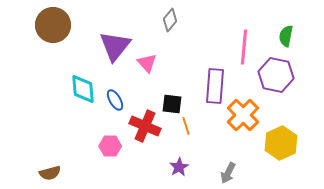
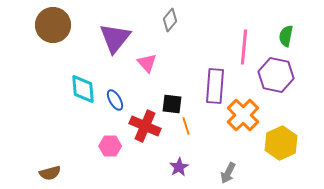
purple triangle: moved 8 px up
